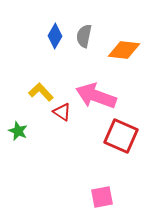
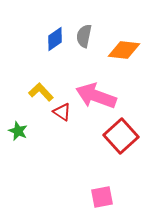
blue diamond: moved 3 px down; rotated 25 degrees clockwise
red square: rotated 24 degrees clockwise
